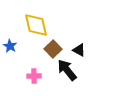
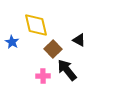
blue star: moved 2 px right, 4 px up
black triangle: moved 10 px up
pink cross: moved 9 px right
